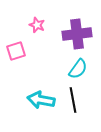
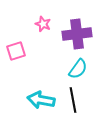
pink star: moved 6 px right, 1 px up
